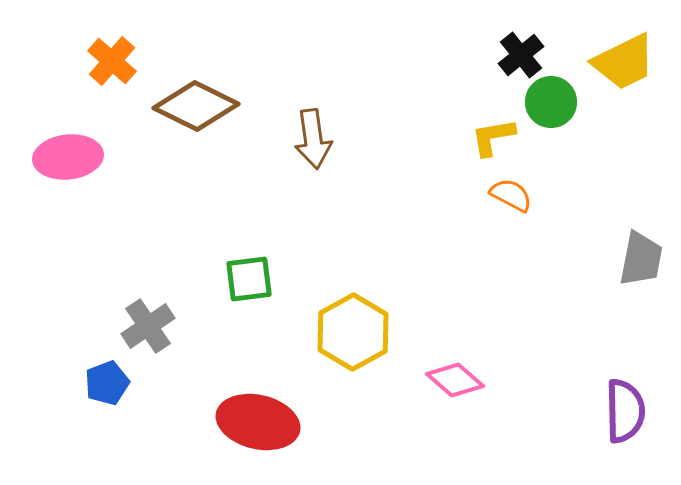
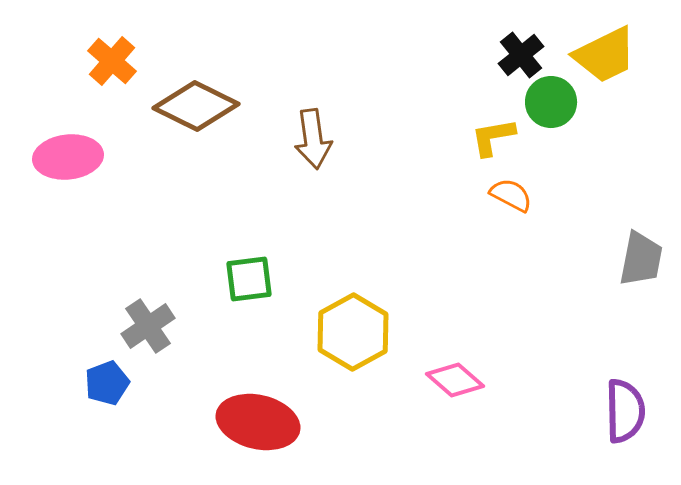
yellow trapezoid: moved 19 px left, 7 px up
